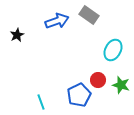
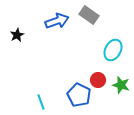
blue pentagon: rotated 20 degrees counterclockwise
